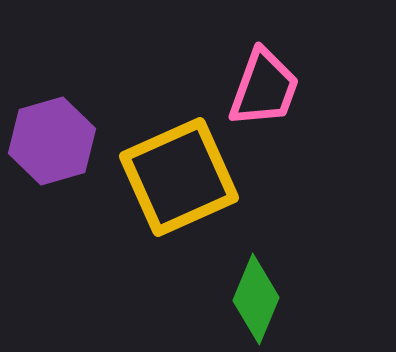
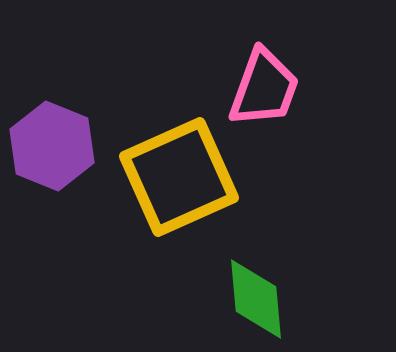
purple hexagon: moved 5 px down; rotated 22 degrees counterclockwise
green diamond: rotated 28 degrees counterclockwise
